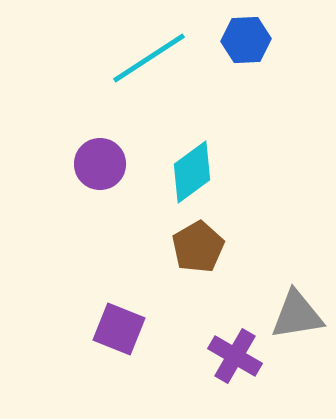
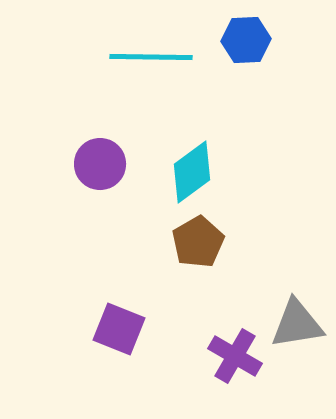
cyan line: moved 2 px right, 1 px up; rotated 34 degrees clockwise
brown pentagon: moved 5 px up
gray triangle: moved 9 px down
